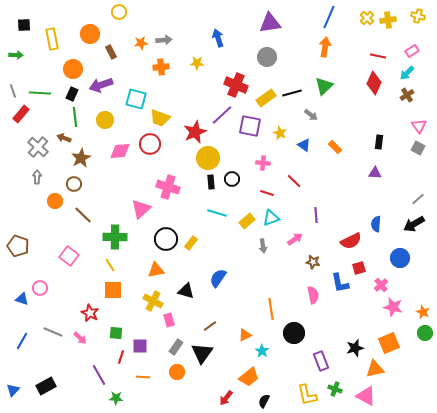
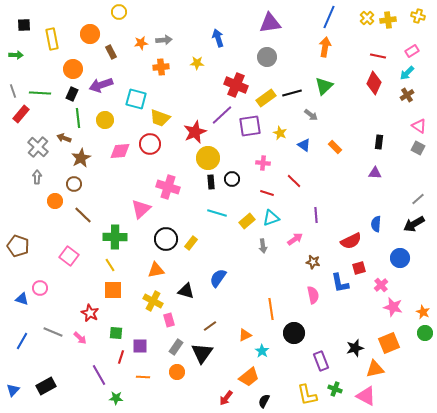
green line at (75, 117): moved 3 px right, 1 px down
purple square at (250, 126): rotated 20 degrees counterclockwise
pink triangle at (419, 126): rotated 21 degrees counterclockwise
